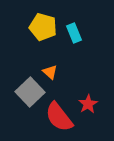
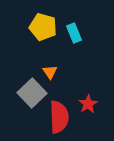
orange triangle: rotated 14 degrees clockwise
gray square: moved 2 px right, 1 px down
red semicircle: rotated 144 degrees counterclockwise
